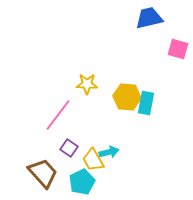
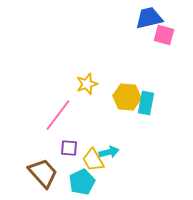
pink square: moved 14 px left, 14 px up
yellow star: rotated 20 degrees counterclockwise
purple square: rotated 30 degrees counterclockwise
